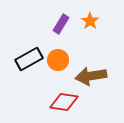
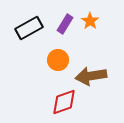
purple rectangle: moved 4 px right
black rectangle: moved 31 px up
red diamond: rotated 28 degrees counterclockwise
